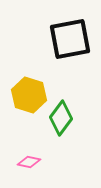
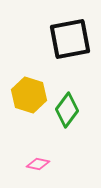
green diamond: moved 6 px right, 8 px up
pink diamond: moved 9 px right, 2 px down
